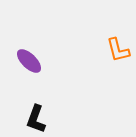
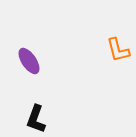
purple ellipse: rotated 12 degrees clockwise
